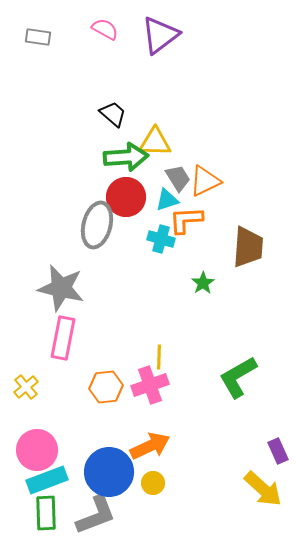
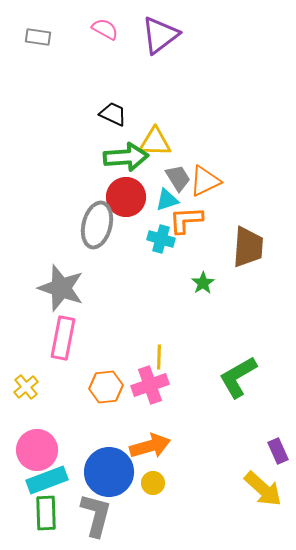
black trapezoid: rotated 16 degrees counterclockwise
gray star: rotated 6 degrees clockwise
orange arrow: rotated 9 degrees clockwise
gray L-shape: rotated 54 degrees counterclockwise
